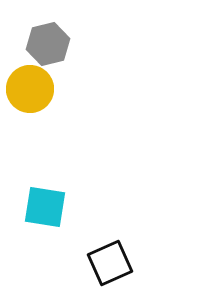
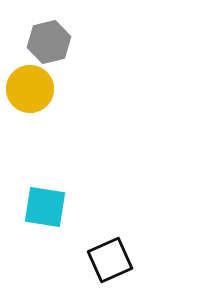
gray hexagon: moved 1 px right, 2 px up
black square: moved 3 px up
